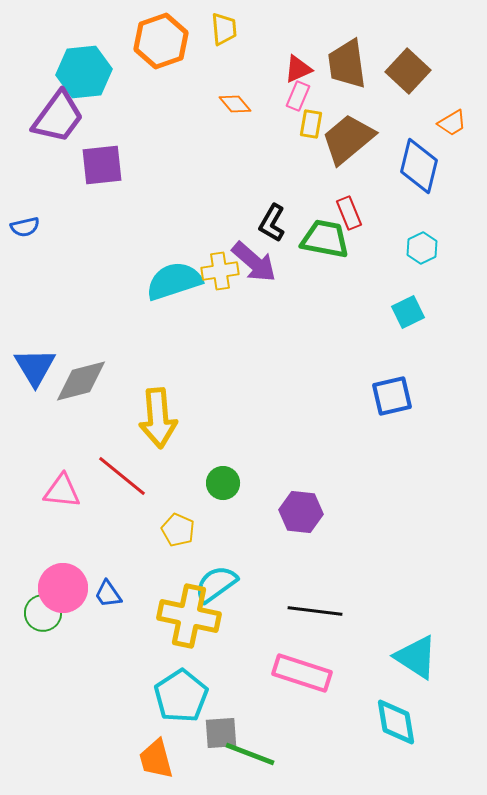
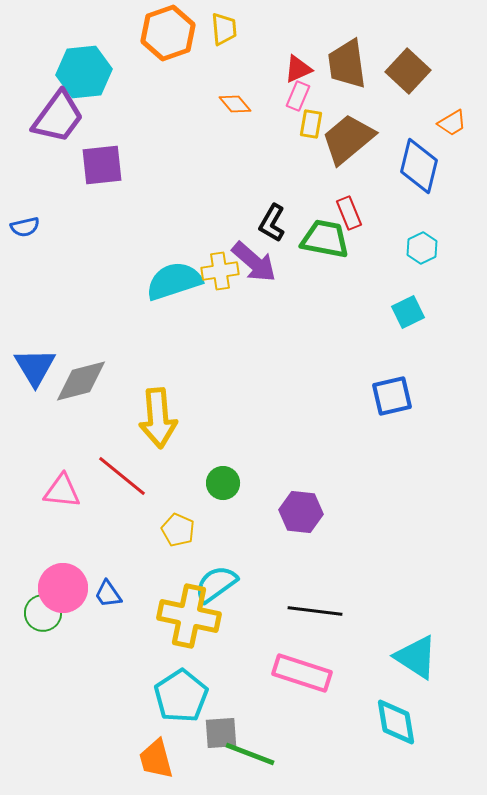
orange hexagon at (161, 41): moved 7 px right, 8 px up
